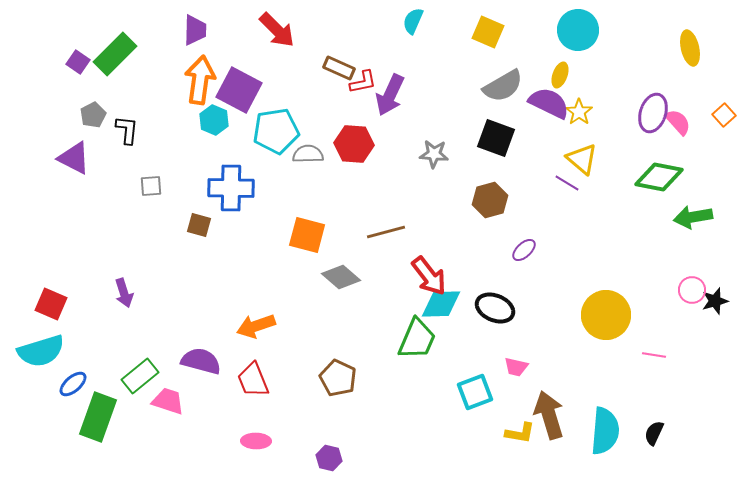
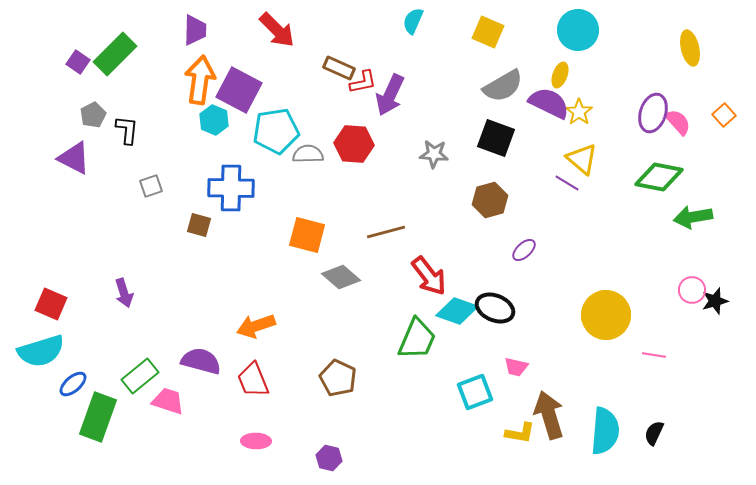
gray square at (151, 186): rotated 15 degrees counterclockwise
cyan diamond at (441, 304): moved 16 px right, 7 px down; rotated 21 degrees clockwise
